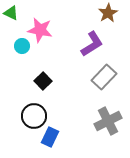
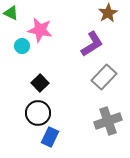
black square: moved 3 px left, 2 px down
black circle: moved 4 px right, 3 px up
gray cross: rotated 8 degrees clockwise
